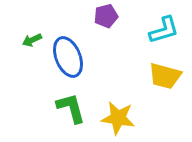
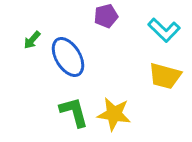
cyan L-shape: rotated 60 degrees clockwise
green arrow: rotated 24 degrees counterclockwise
blue ellipse: rotated 9 degrees counterclockwise
green L-shape: moved 3 px right, 4 px down
yellow star: moved 4 px left, 4 px up
